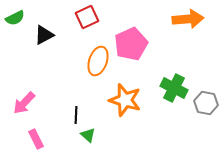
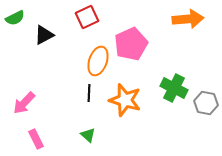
black line: moved 13 px right, 22 px up
